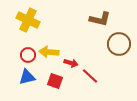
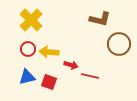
yellow cross: moved 3 px right; rotated 20 degrees clockwise
red circle: moved 6 px up
red arrow: moved 2 px down
red line: rotated 30 degrees counterclockwise
red square: moved 6 px left, 1 px down
